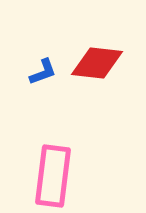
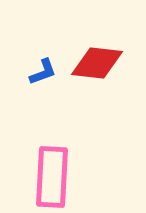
pink rectangle: moved 1 px left, 1 px down; rotated 4 degrees counterclockwise
